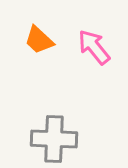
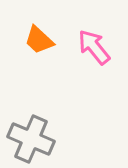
gray cross: moved 23 px left; rotated 21 degrees clockwise
